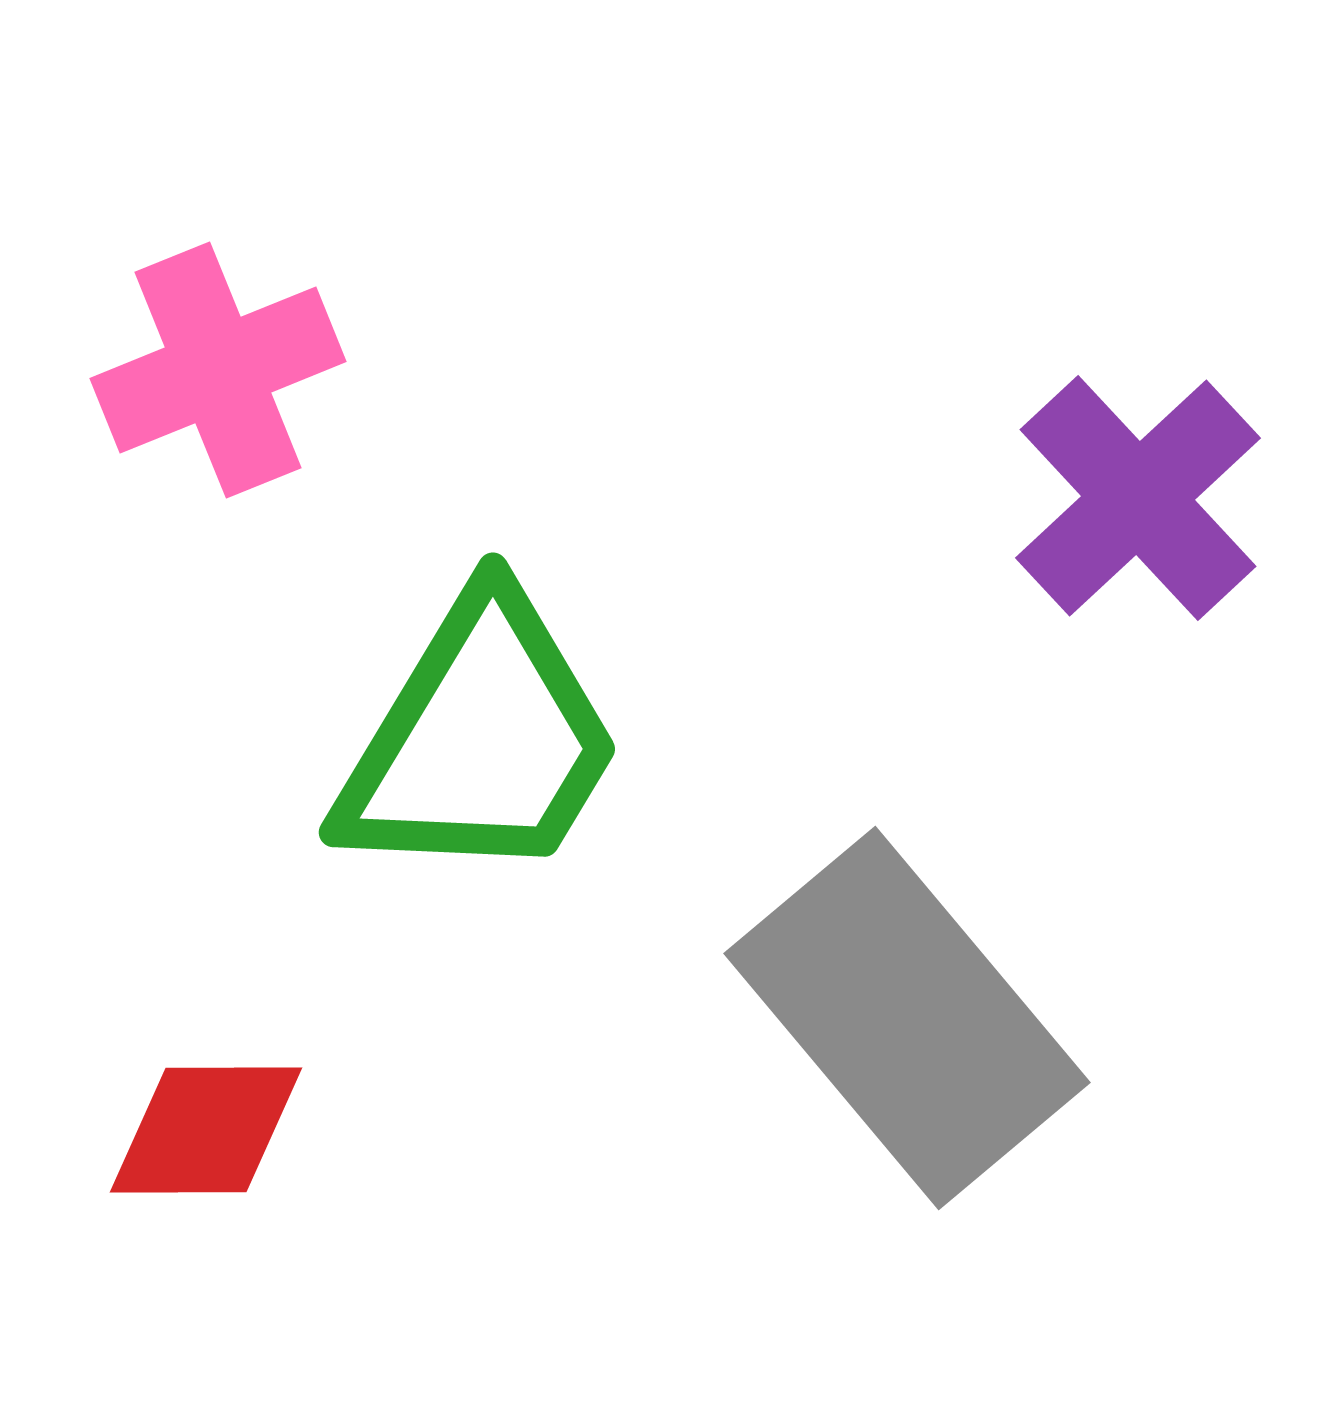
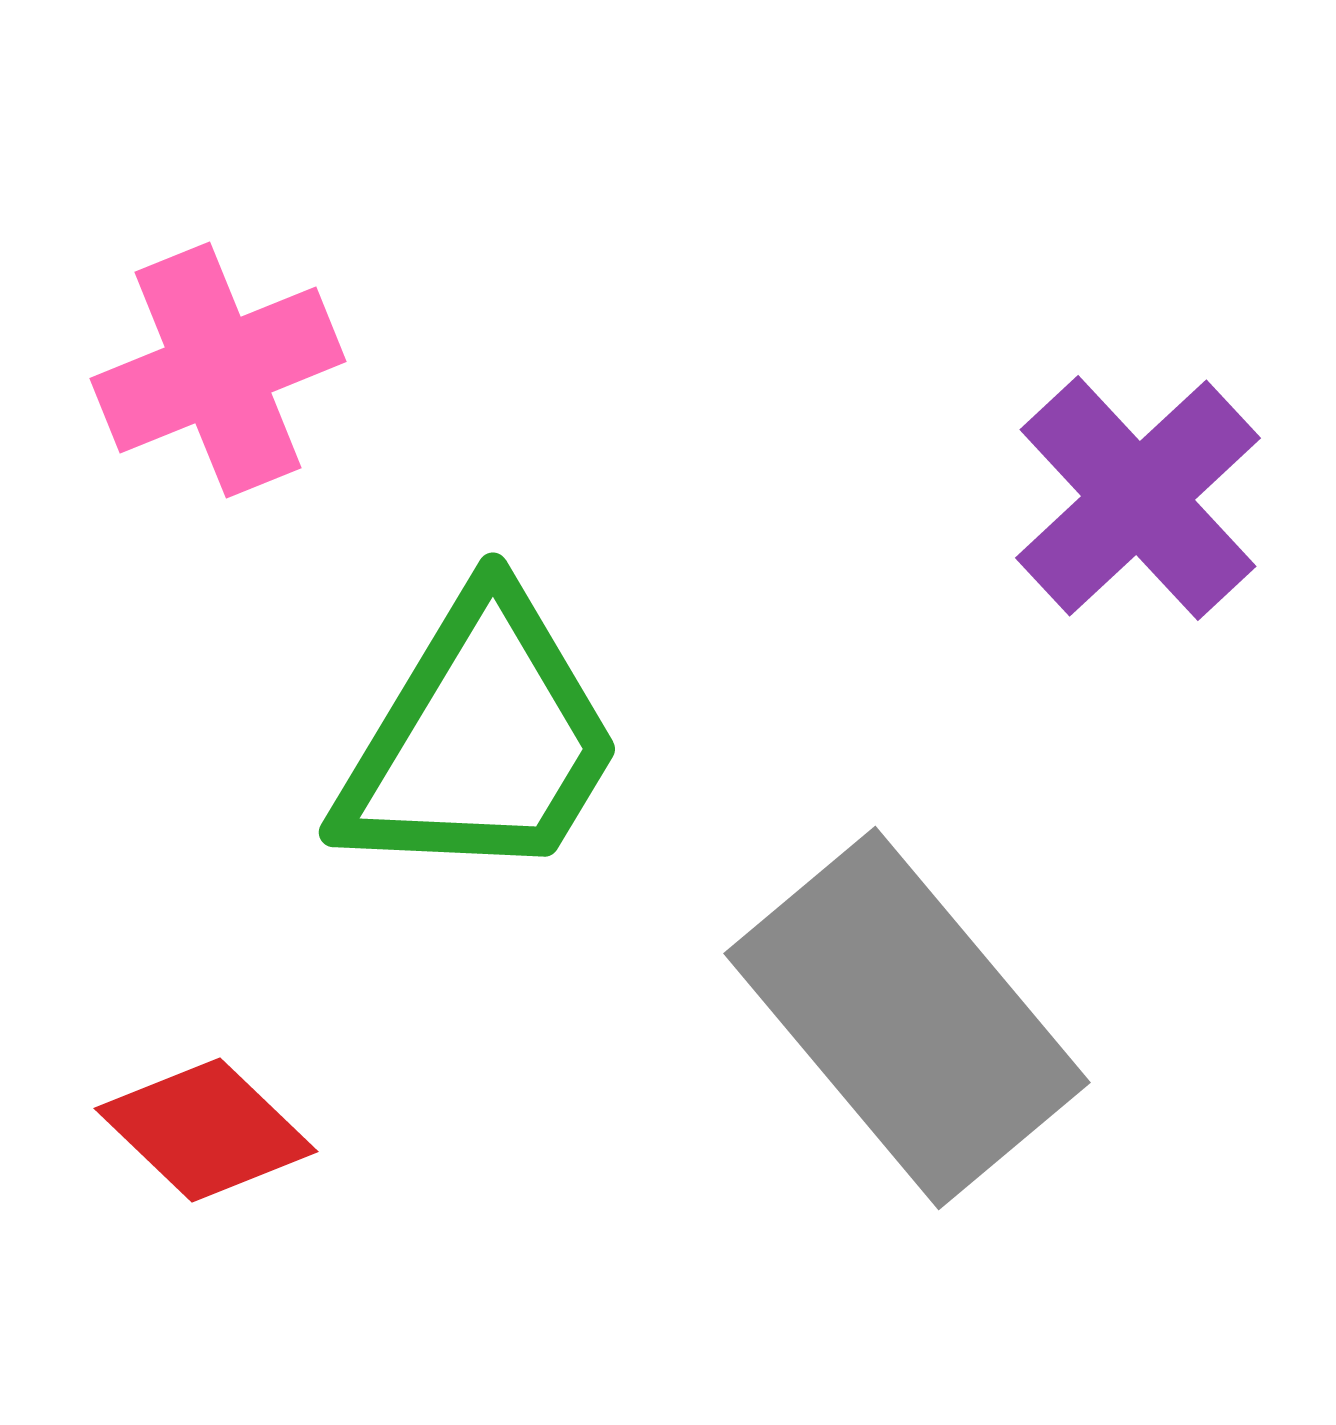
red diamond: rotated 44 degrees clockwise
